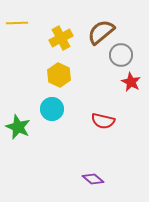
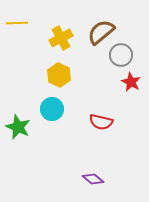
red semicircle: moved 2 px left, 1 px down
